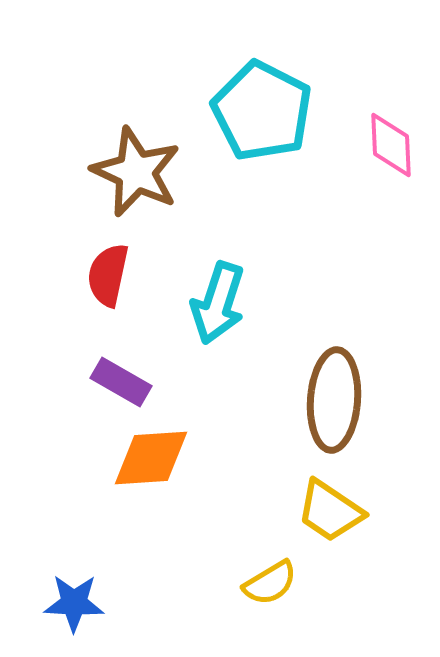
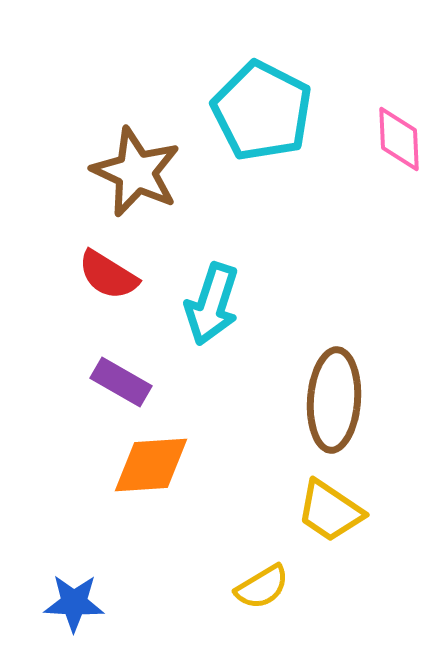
pink diamond: moved 8 px right, 6 px up
red semicircle: rotated 70 degrees counterclockwise
cyan arrow: moved 6 px left, 1 px down
orange diamond: moved 7 px down
yellow semicircle: moved 8 px left, 4 px down
